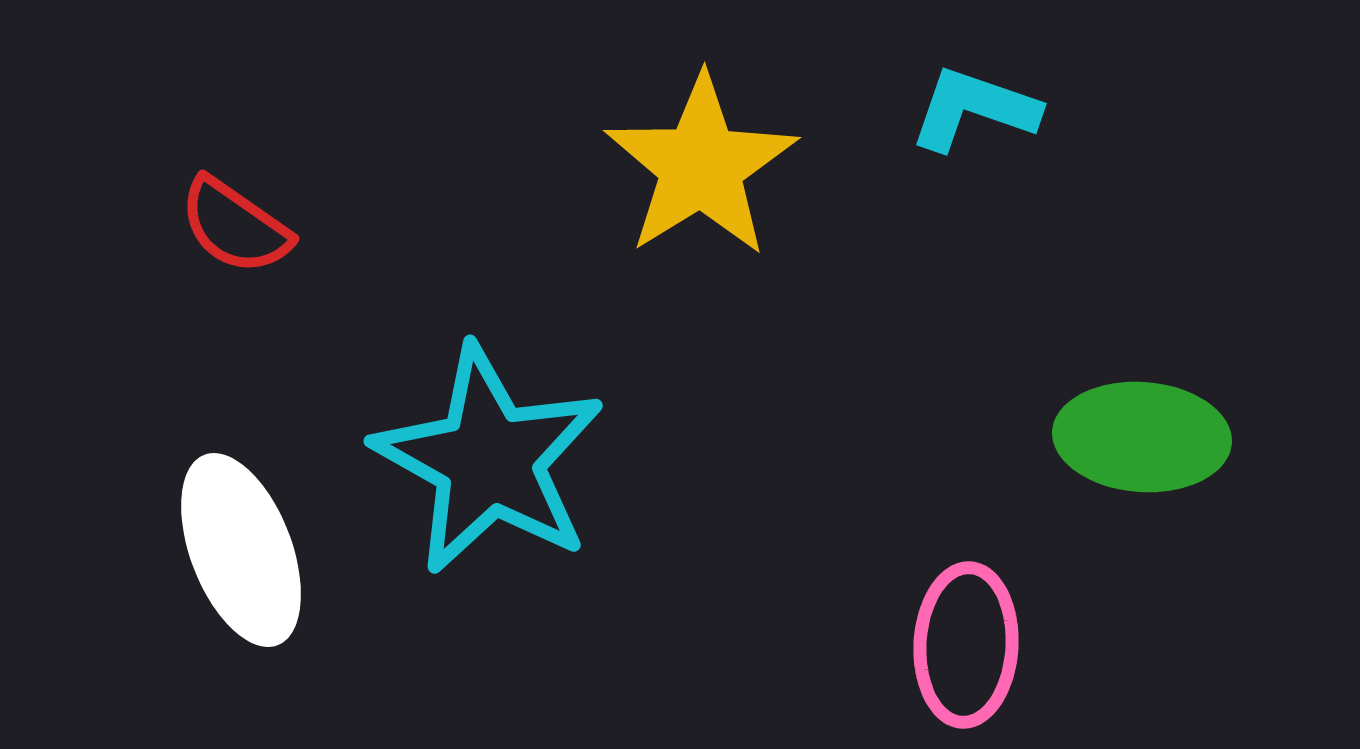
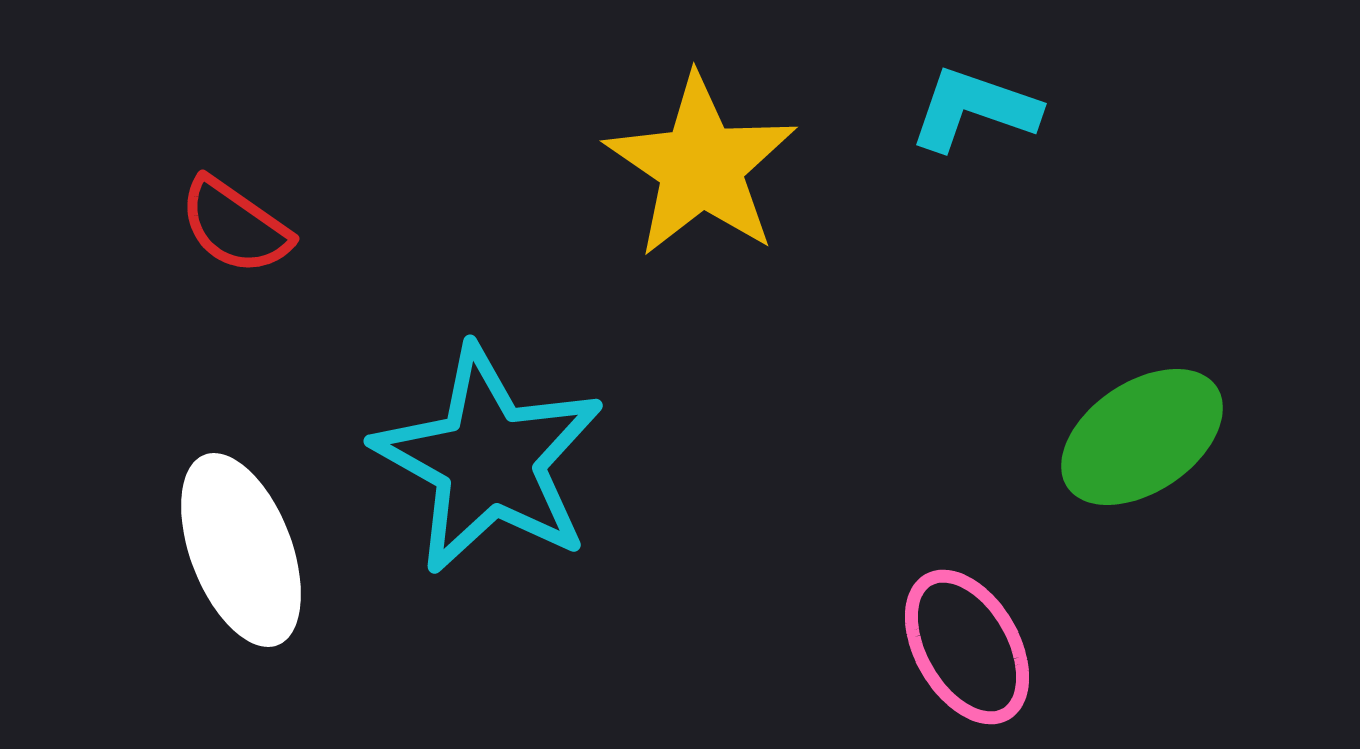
yellow star: rotated 6 degrees counterclockwise
green ellipse: rotated 38 degrees counterclockwise
pink ellipse: moved 1 px right, 2 px down; rotated 33 degrees counterclockwise
